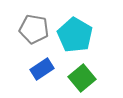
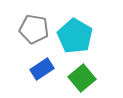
cyan pentagon: moved 1 px down
